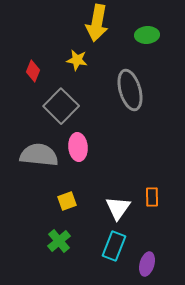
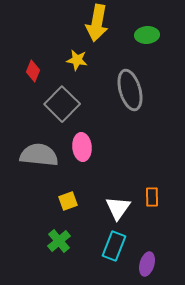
gray square: moved 1 px right, 2 px up
pink ellipse: moved 4 px right
yellow square: moved 1 px right
